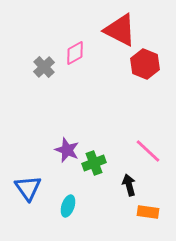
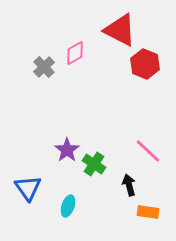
purple star: rotated 15 degrees clockwise
green cross: moved 1 px down; rotated 35 degrees counterclockwise
